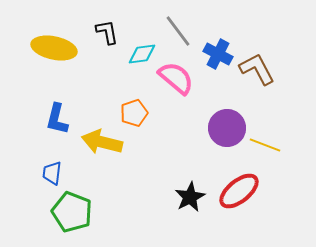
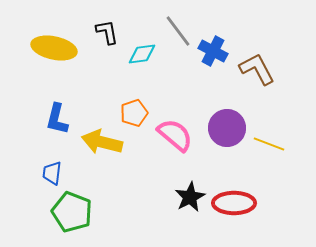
blue cross: moved 5 px left, 3 px up
pink semicircle: moved 1 px left, 57 px down
yellow line: moved 4 px right, 1 px up
red ellipse: moved 5 px left, 12 px down; rotated 39 degrees clockwise
